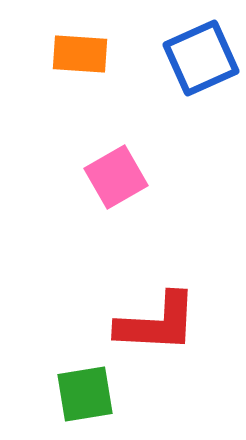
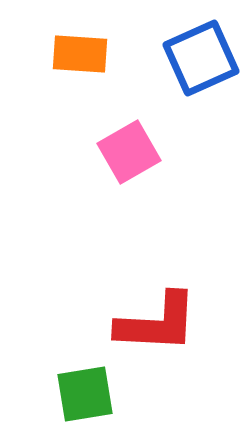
pink square: moved 13 px right, 25 px up
